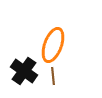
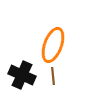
black cross: moved 2 px left, 4 px down; rotated 12 degrees counterclockwise
